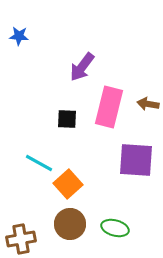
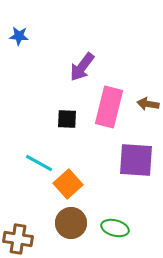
brown circle: moved 1 px right, 1 px up
brown cross: moved 3 px left; rotated 20 degrees clockwise
